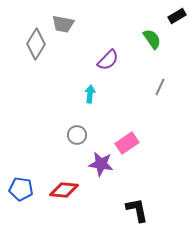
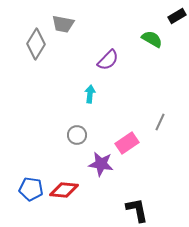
green semicircle: rotated 25 degrees counterclockwise
gray line: moved 35 px down
blue pentagon: moved 10 px right
